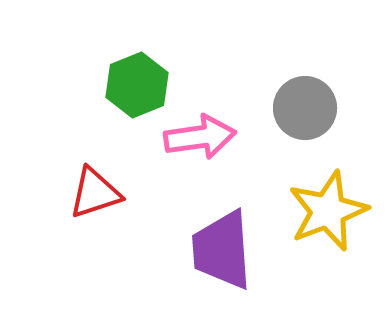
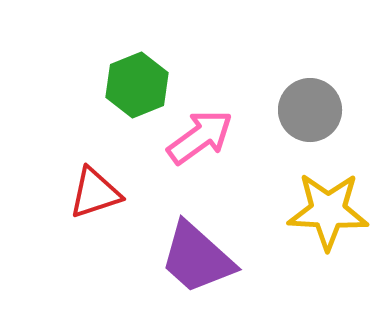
gray circle: moved 5 px right, 2 px down
pink arrow: rotated 28 degrees counterclockwise
yellow star: rotated 24 degrees clockwise
purple trapezoid: moved 25 px left, 8 px down; rotated 44 degrees counterclockwise
